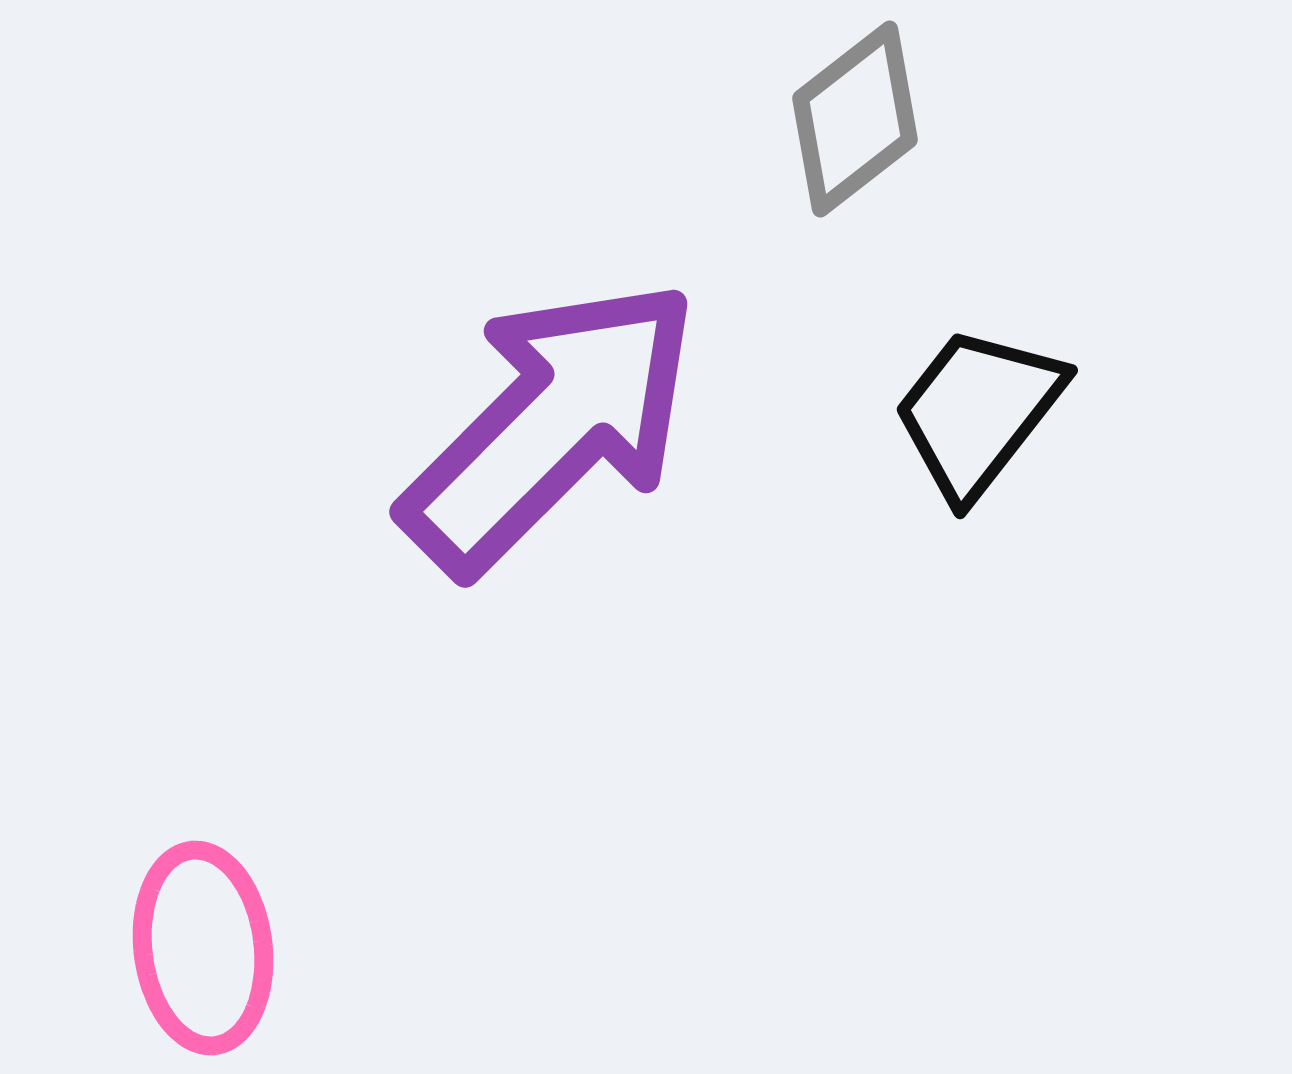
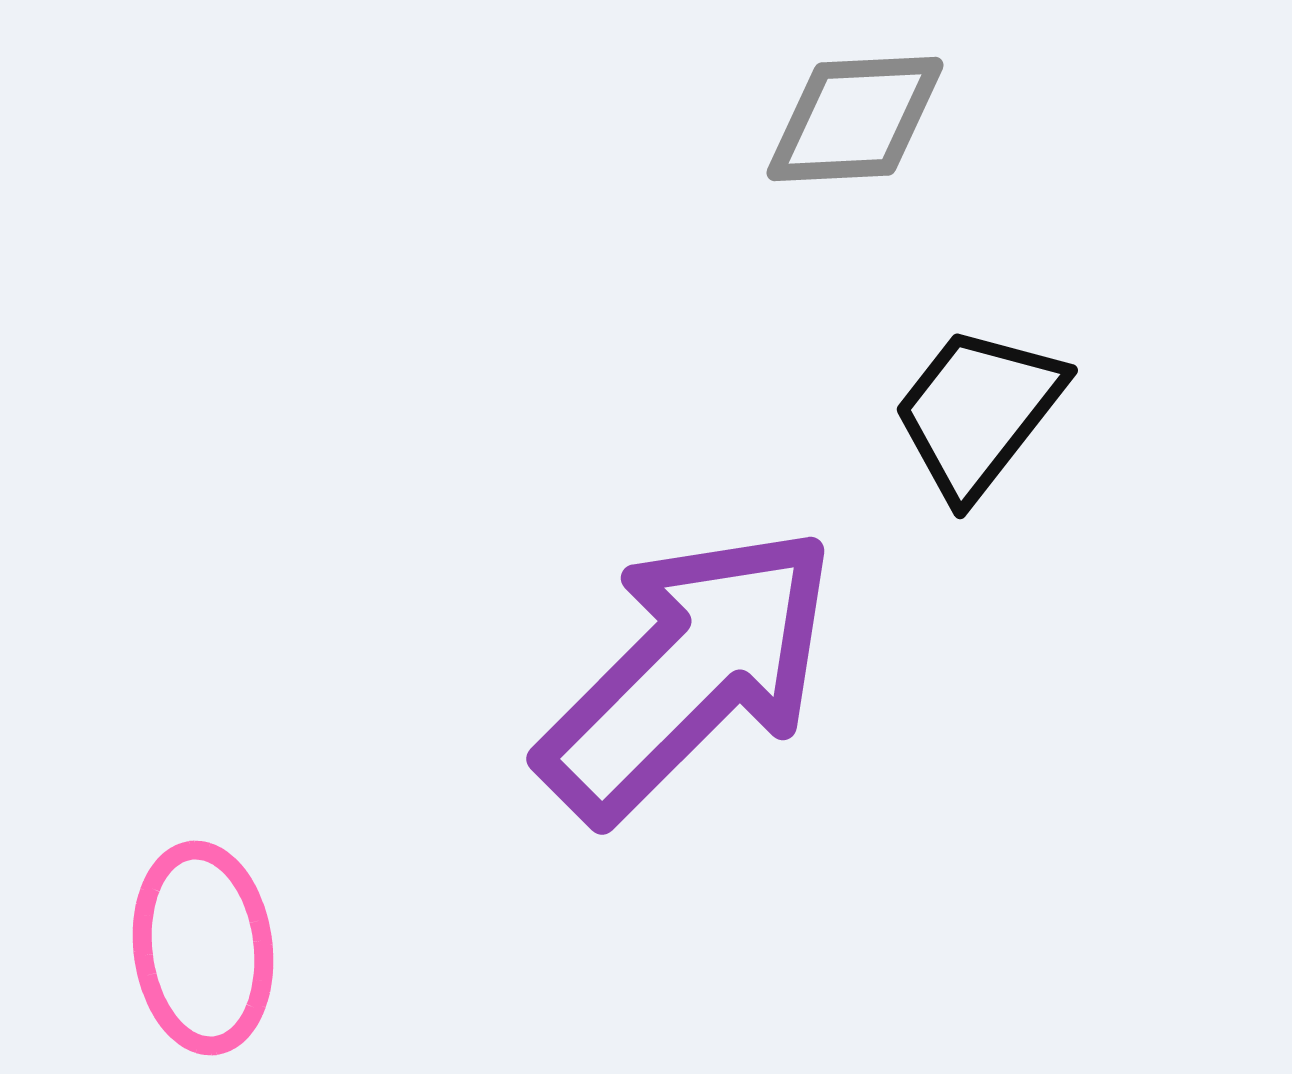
gray diamond: rotated 35 degrees clockwise
purple arrow: moved 137 px right, 247 px down
